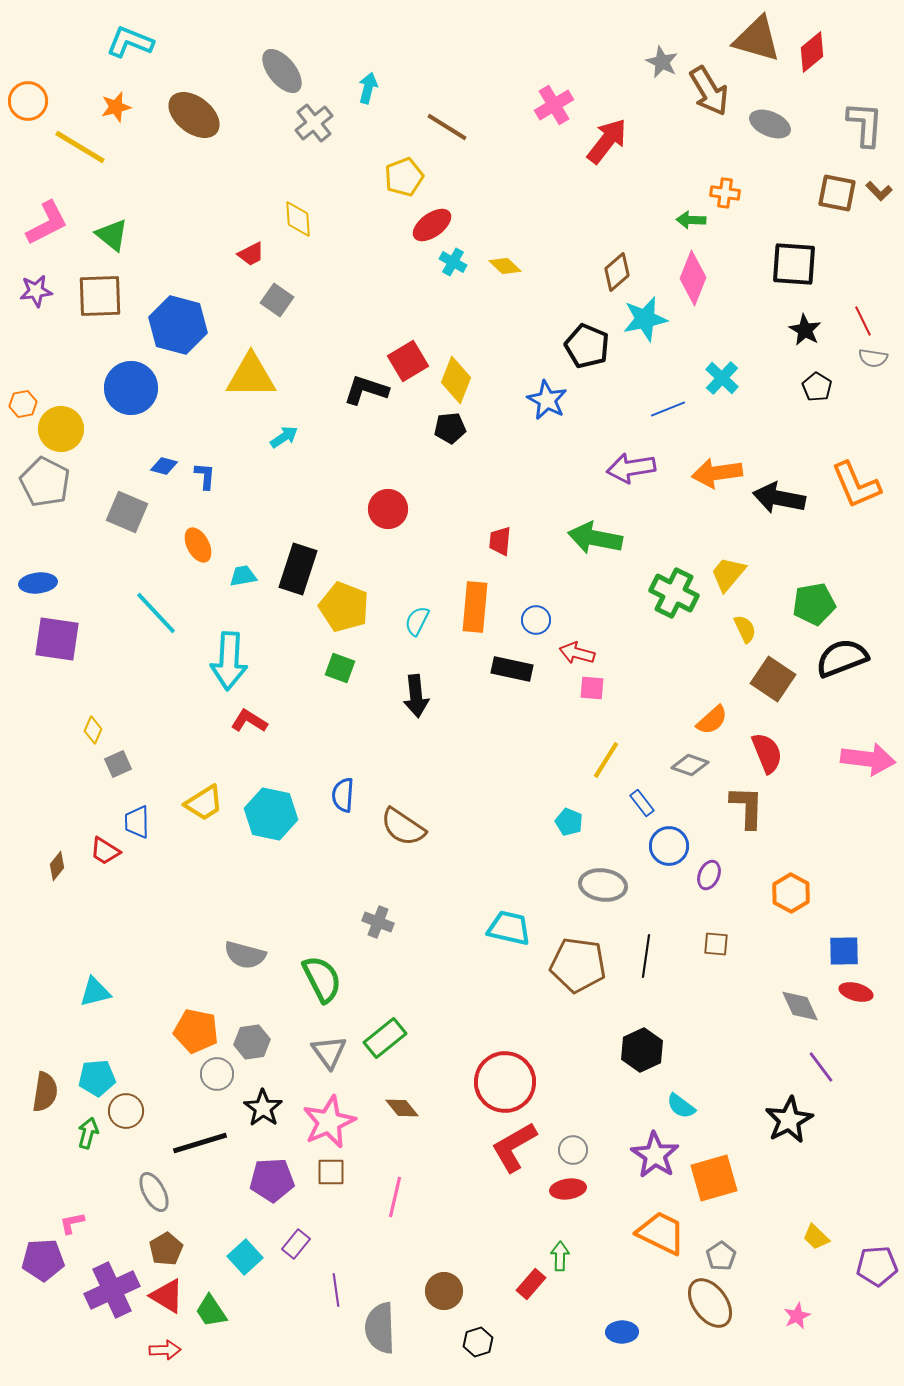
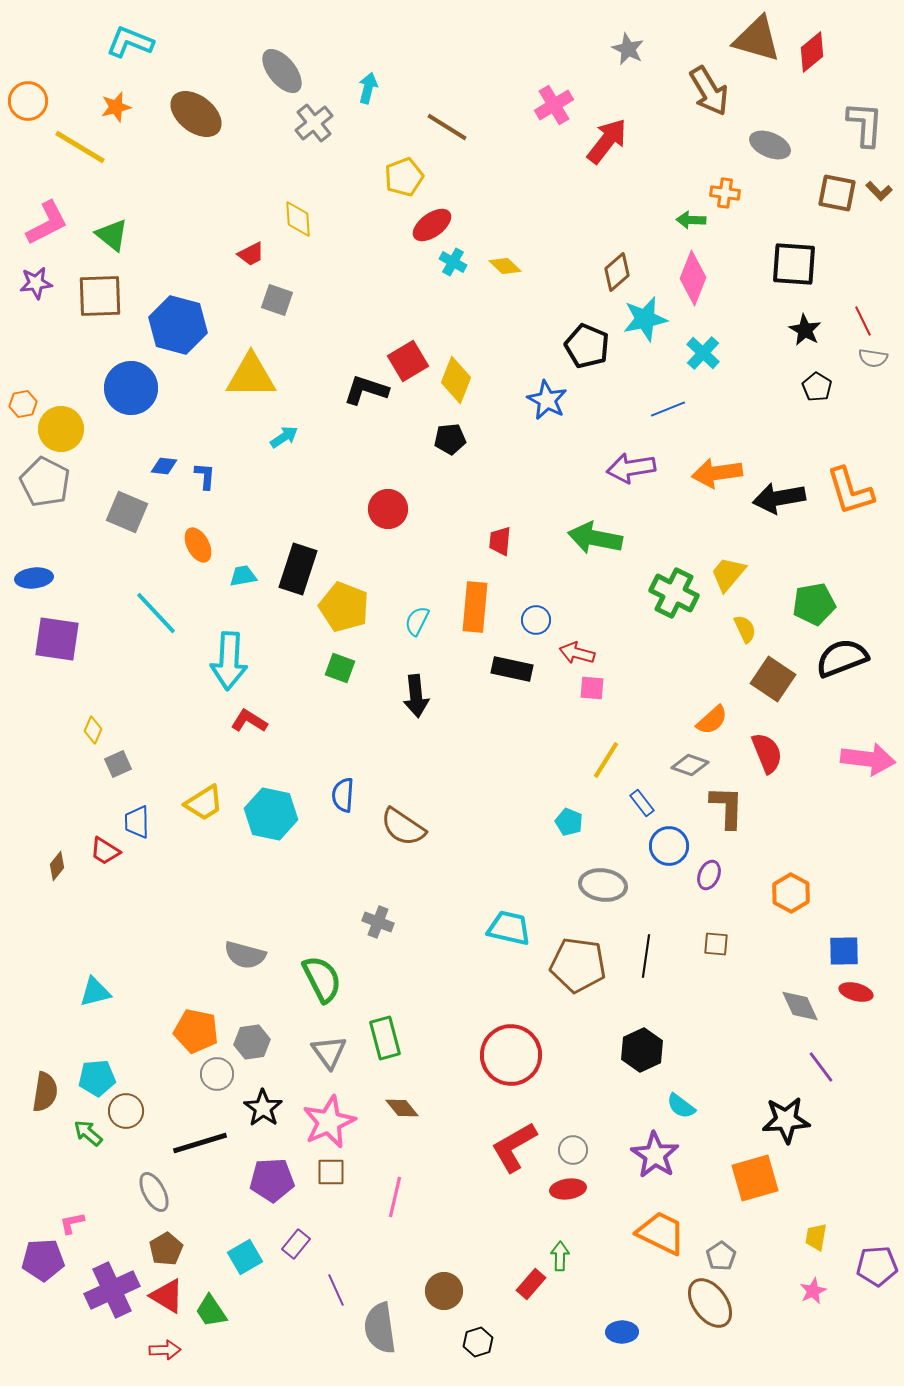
gray star at (662, 62): moved 34 px left, 13 px up
brown ellipse at (194, 115): moved 2 px right, 1 px up
gray ellipse at (770, 124): moved 21 px down
purple star at (36, 291): moved 8 px up
gray square at (277, 300): rotated 16 degrees counterclockwise
cyan cross at (722, 378): moved 19 px left, 25 px up
black pentagon at (450, 428): moved 11 px down
blue diamond at (164, 466): rotated 8 degrees counterclockwise
orange L-shape at (856, 485): moved 6 px left, 6 px down; rotated 6 degrees clockwise
black arrow at (779, 498): rotated 21 degrees counterclockwise
blue ellipse at (38, 583): moved 4 px left, 5 px up
brown L-shape at (747, 807): moved 20 px left
green rectangle at (385, 1038): rotated 66 degrees counterclockwise
red circle at (505, 1082): moved 6 px right, 27 px up
black star at (789, 1120): moved 3 px left; rotated 24 degrees clockwise
green arrow at (88, 1133): rotated 64 degrees counterclockwise
orange square at (714, 1178): moved 41 px right
yellow trapezoid at (816, 1237): rotated 56 degrees clockwise
cyan square at (245, 1257): rotated 12 degrees clockwise
purple line at (336, 1290): rotated 16 degrees counterclockwise
pink star at (797, 1316): moved 16 px right, 25 px up
gray semicircle at (380, 1328): rotated 6 degrees counterclockwise
